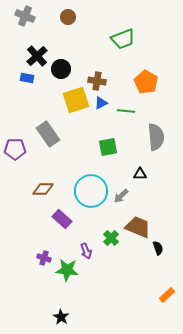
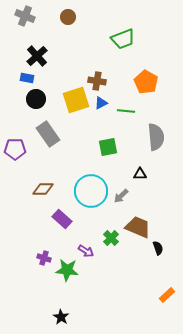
black circle: moved 25 px left, 30 px down
purple arrow: rotated 35 degrees counterclockwise
